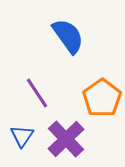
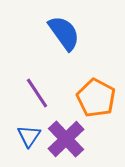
blue semicircle: moved 4 px left, 3 px up
orange pentagon: moved 6 px left; rotated 9 degrees counterclockwise
blue triangle: moved 7 px right
